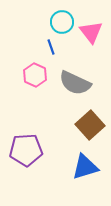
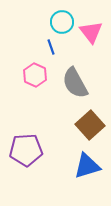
gray semicircle: rotated 36 degrees clockwise
blue triangle: moved 2 px right, 1 px up
